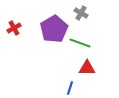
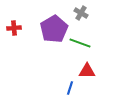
red cross: rotated 24 degrees clockwise
red triangle: moved 3 px down
